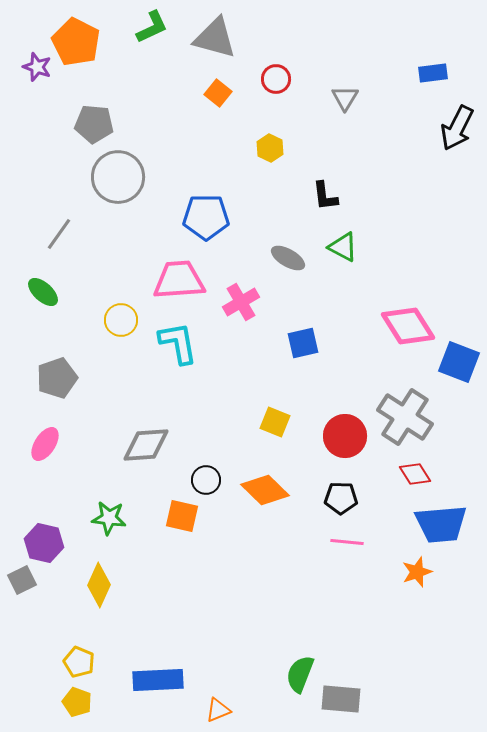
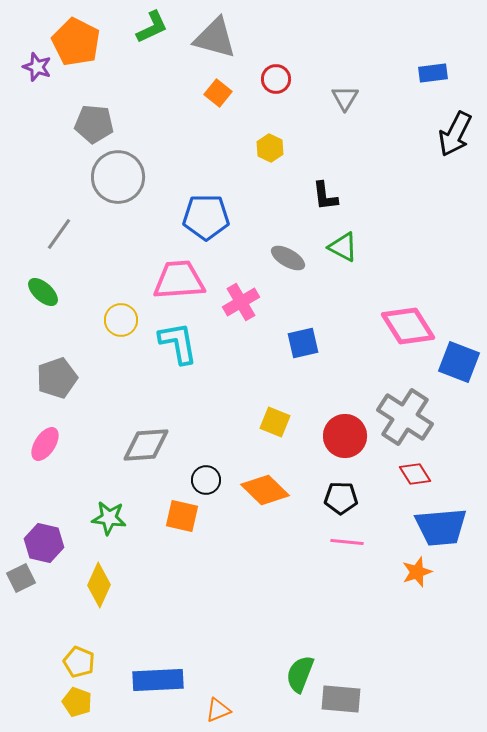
black arrow at (457, 128): moved 2 px left, 6 px down
blue trapezoid at (441, 524): moved 3 px down
gray square at (22, 580): moved 1 px left, 2 px up
